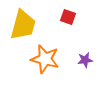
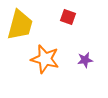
yellow trapezoid: moved 3 px left
